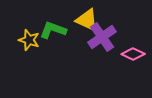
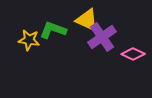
yellow star: rotated 10 degrees counterclockwise
